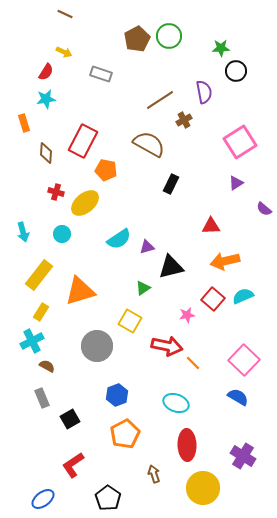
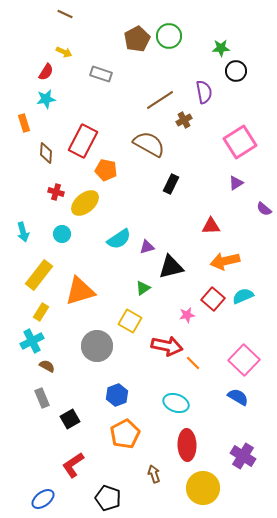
black pentagon at (108, 498): rotated 15 degrees counterclockwise
